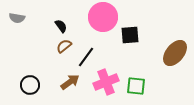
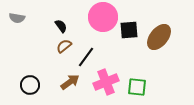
black square: moved 1 px left, 5 px up
brown ellipse: moved 16 px left, 16 px up
green square: moved 1 px right, 1 px down
